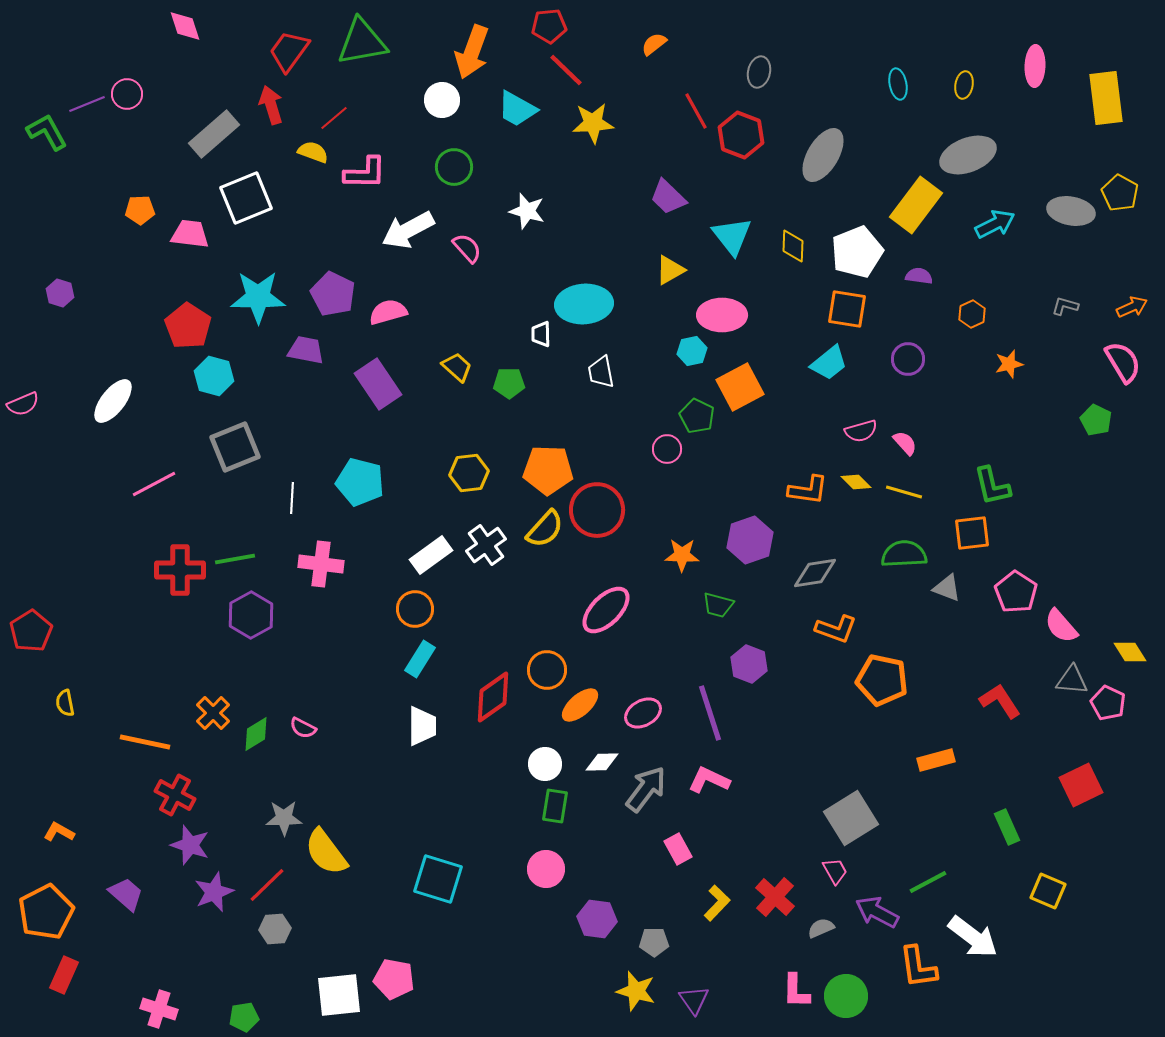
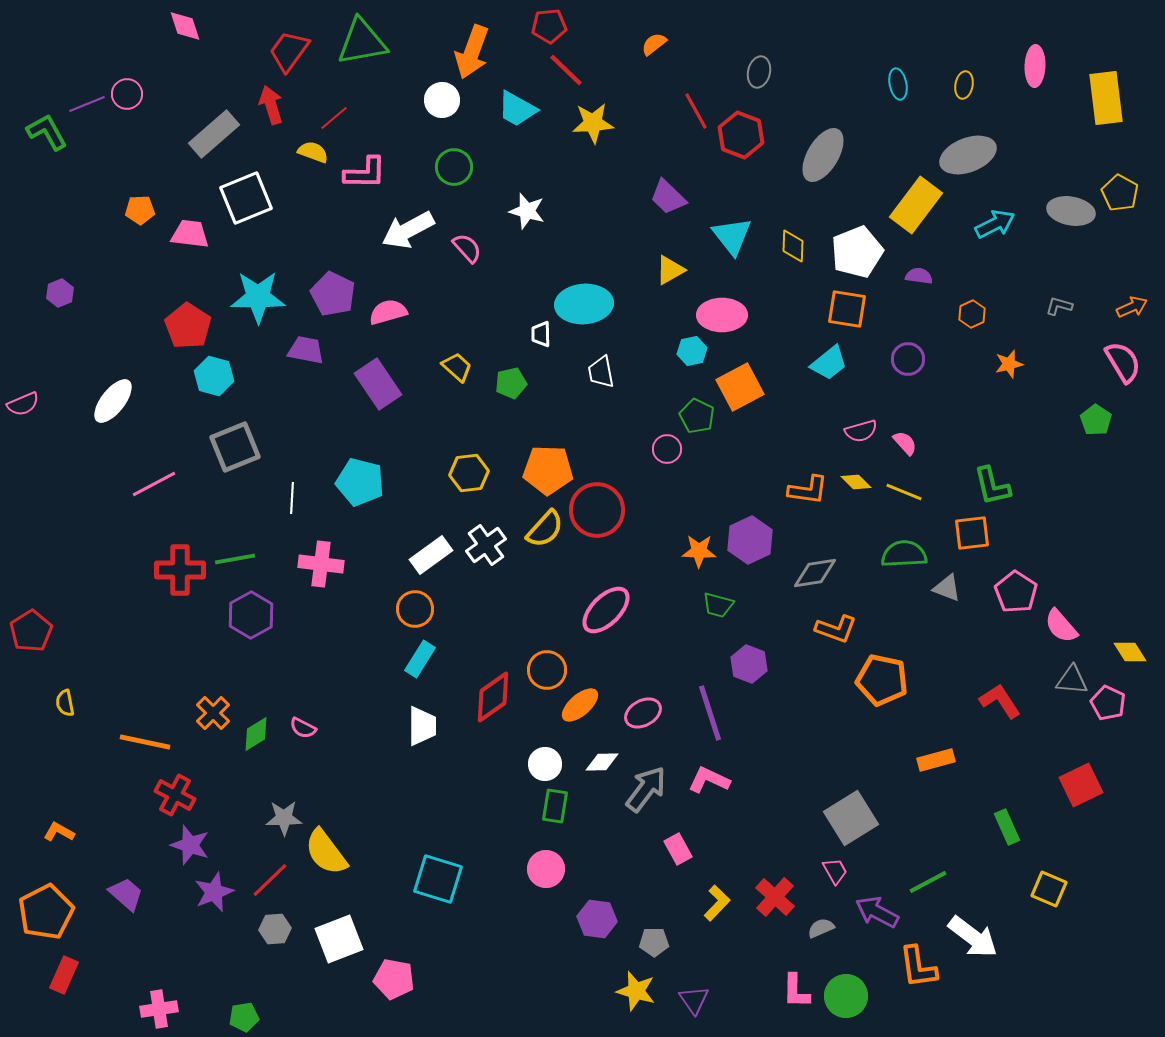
purple hexagon at (60, 293): rotated 20 degrees clockwise
gray L-shape at (1065, 306): moved 6 px left
green pentagon at (509, 383): moved 2 px right; rotated 12 degrees counterclockwise
green pentagon at (1096, 420): rotated 8 degrees clockwise
yellow line at (904, 492): rotated 6 degrees clockwise
purple hexagon at (750, 540): rotated 6 degrees counterclockwise
orange star at (682, 555): moved 17 px right, 4 px up
red line at (267, 885): moved 3 px right, 5 px up
yellow square at (1048, 891): moved 1 px right, 2 px up
white square at (339, 995): moved 56 px up; rotated 15 degrees counterclockwise
pink cross at (159, 1009): rotated 27 degrees counterclockwise
